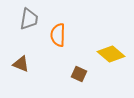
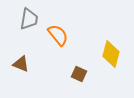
orange semicircle: rotated 140 degrees clockwise
yellow diamond: rotated 64 degrees clockwise
